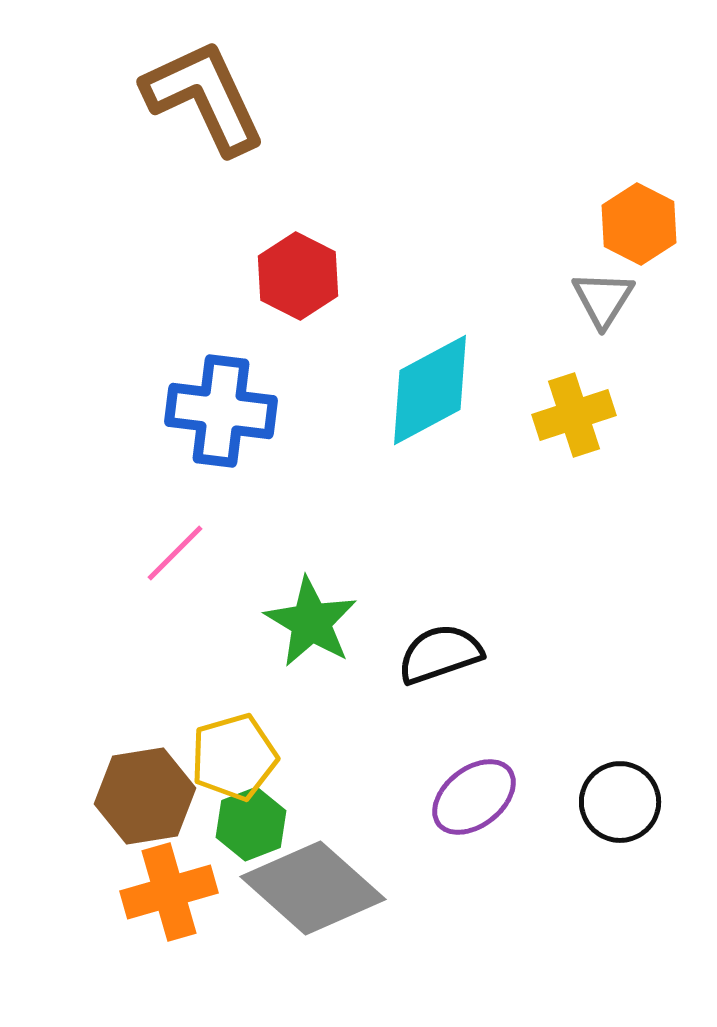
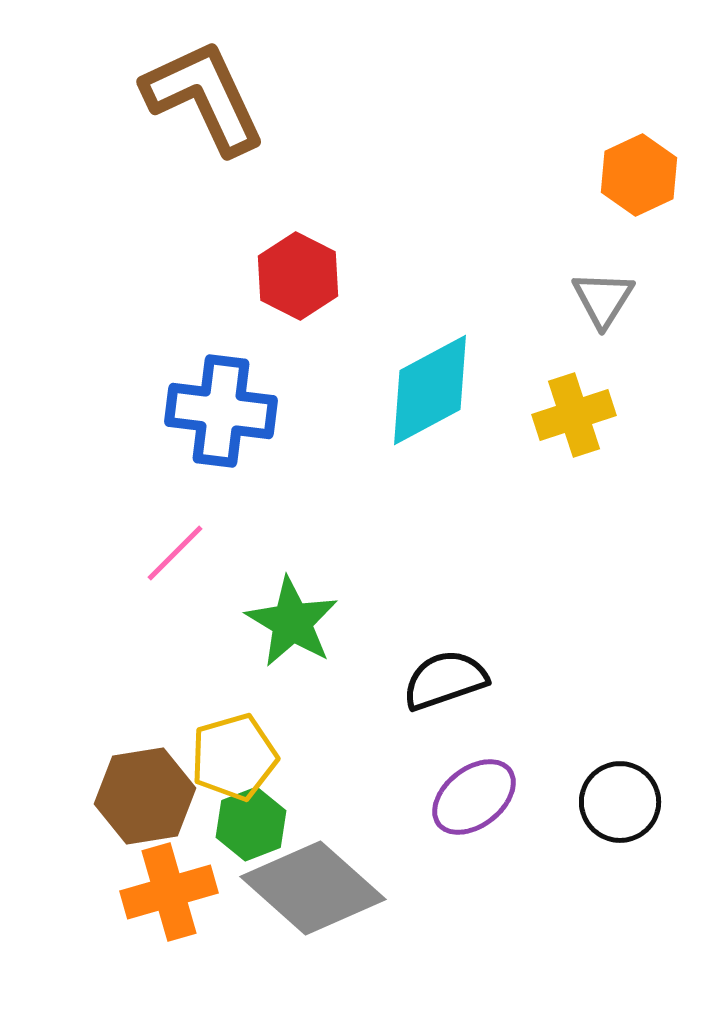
orange hexagon: moved 49 px up; rotated 8 degrees clockwise
green star: moved 19 px left
black semicircle: moved 5 px right, 26 px down
